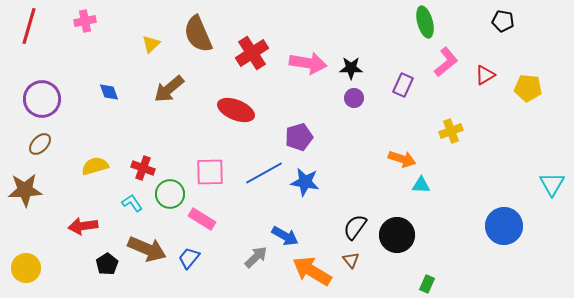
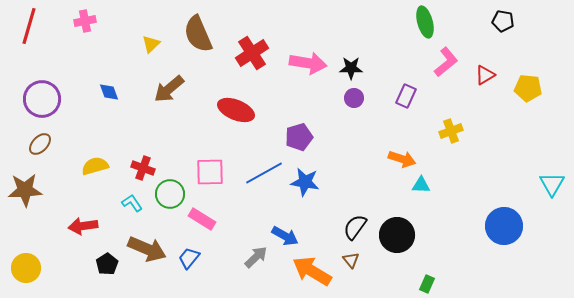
purple rectangle at (403, 85): moved 3 px right, 11 px down
